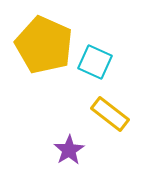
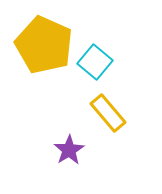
cyan square: rotated 16 degrees clockwise
yellow rectangle: moved 2 px left, 1 px up; rotated 12 degrees clockwise
